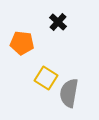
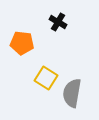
black cross: rotated 12 degrees counterclockwise
gray semicircle: moved 3 px right
